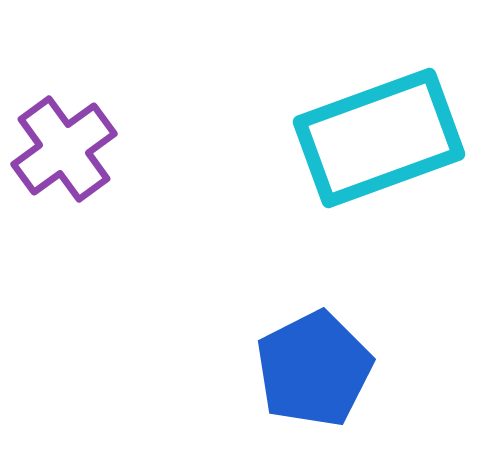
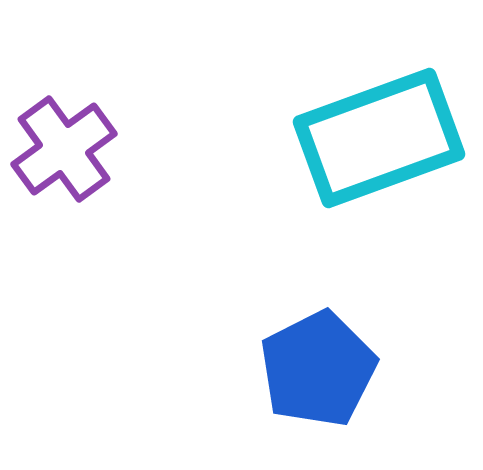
blue pentagon: moved 4 px right
